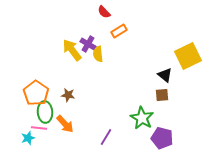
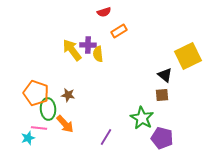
red semicircle: rotated 64 degrees counterclockwise
purple cross: moved 1 px down; rotated 28 degrees counterclockwise
orange pentagon: rotated 15 degrees counterclockwise
green ellipse: moved 3 px right, 3 px up
